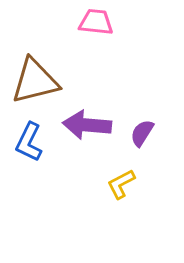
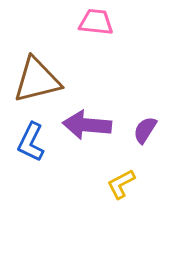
brown triangle: moved 2 px right, 1 px up
purple semicircle: moved 3 px right, 3 px up
blue L-shape: moved 2 px right
